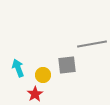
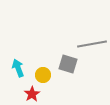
gray square: moved 1 px right, 1 px up; rotated 24 degrees clockwise
red star: moved 3 px left
